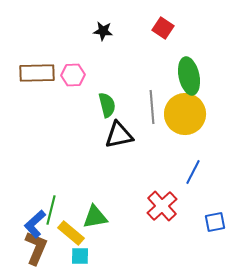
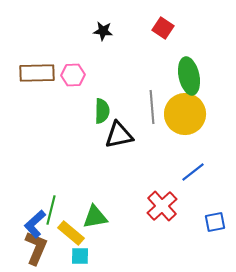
green semicircle: moved 5 px left, 6 px down; rotated 15 degrees clockwise
blue line: rotated 25 degrees clockwise
